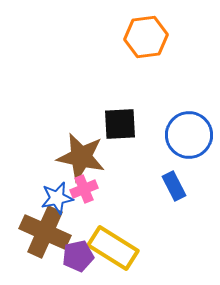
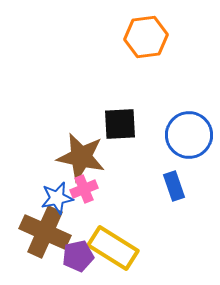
blue rectangle: rotated 8 degrees clockwise
